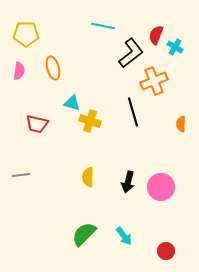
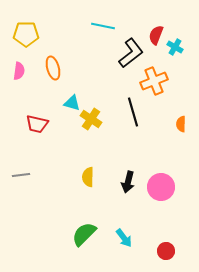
yellow cross: moved 1 px right, 2 px up; rotated 15 degrees clockwise
cyan arrow: moved 2 px down
